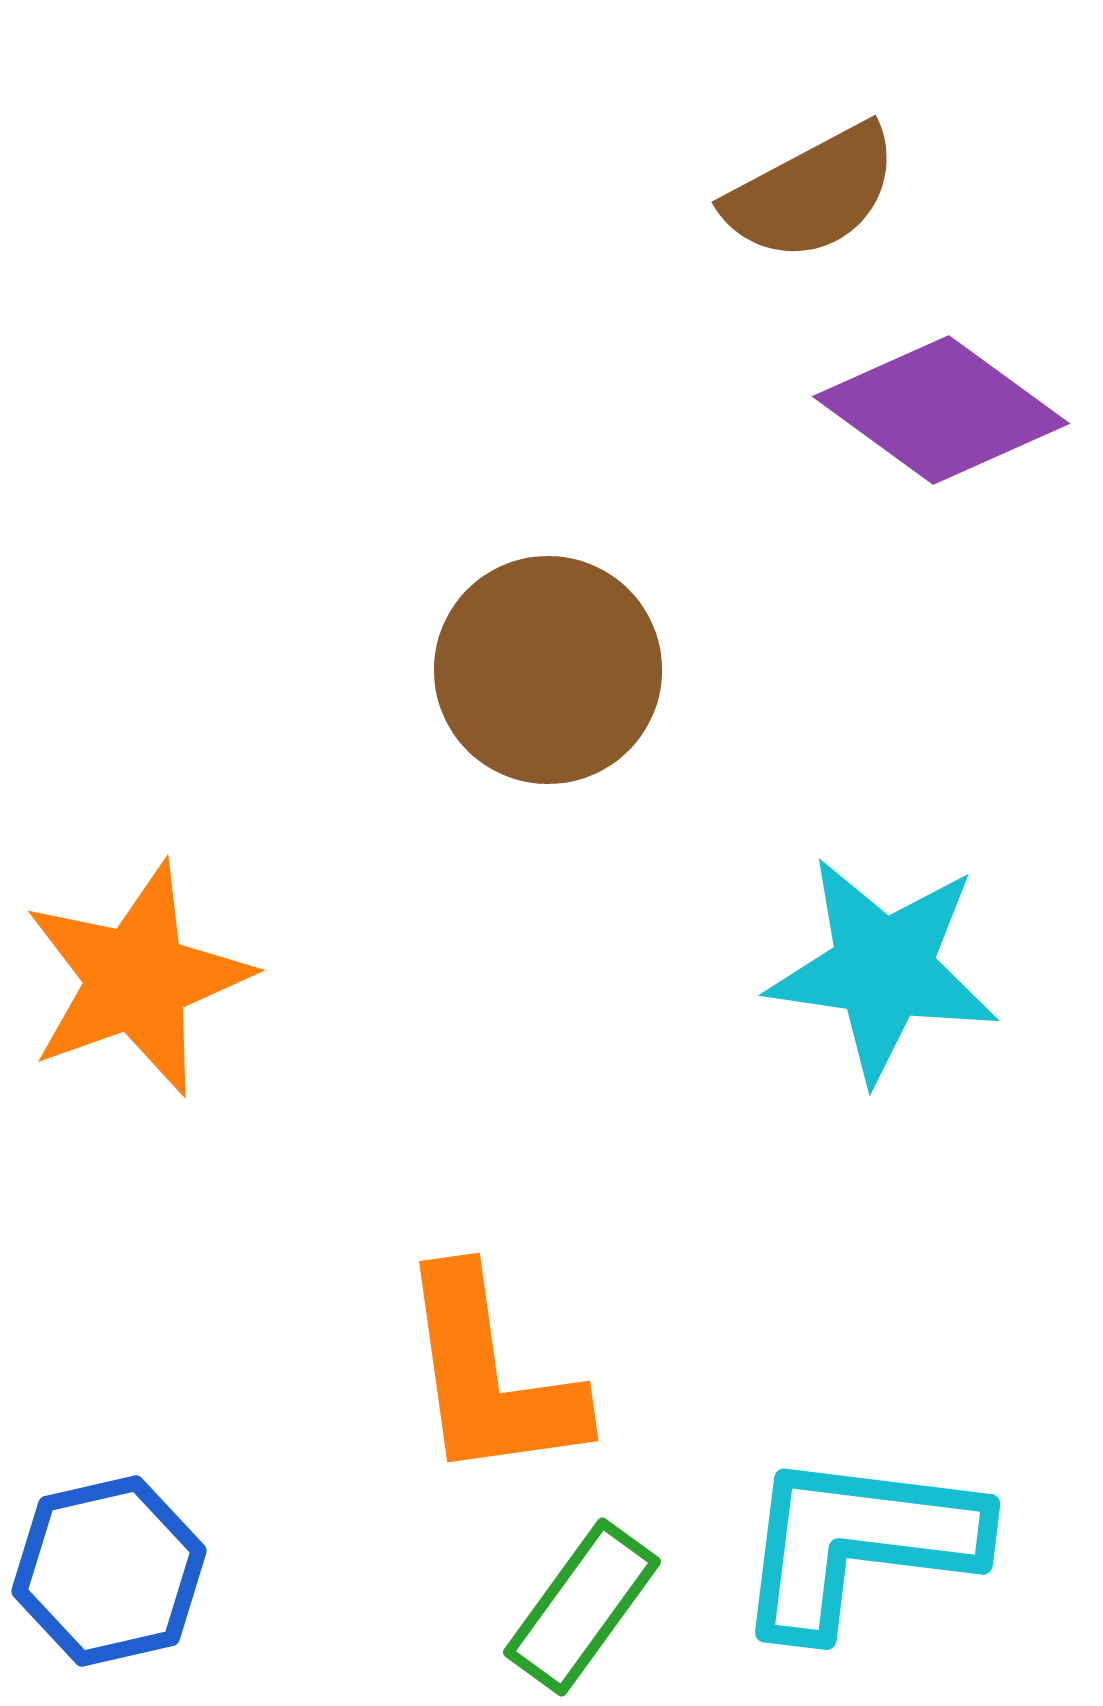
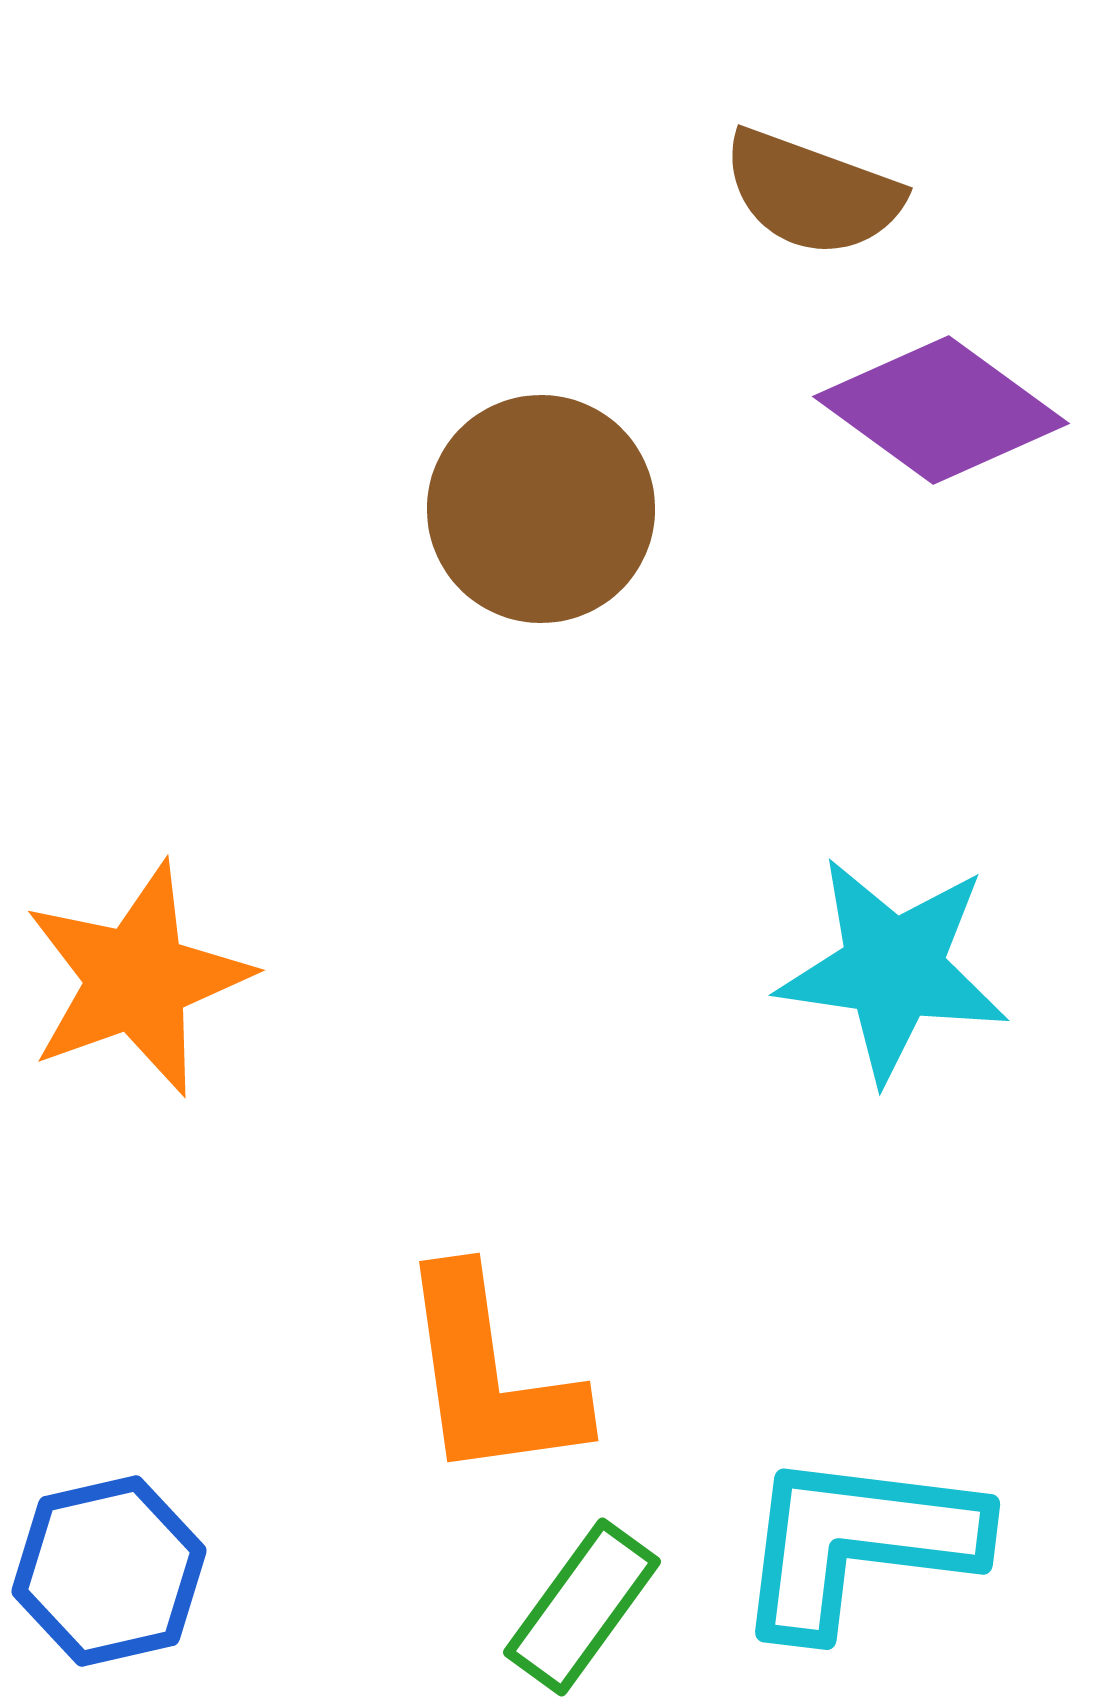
brown semicircle: rotated 48 degrees clockwise
brown circle: moved 7 px left, 161 px up
cyan star: moved 10 px right
